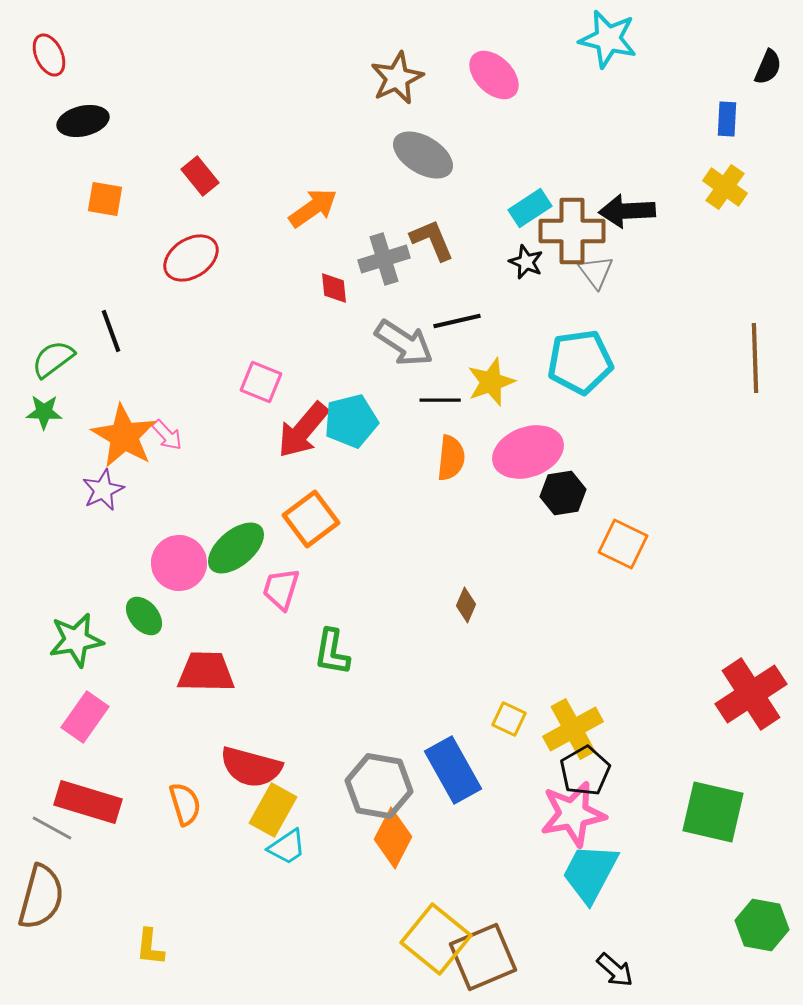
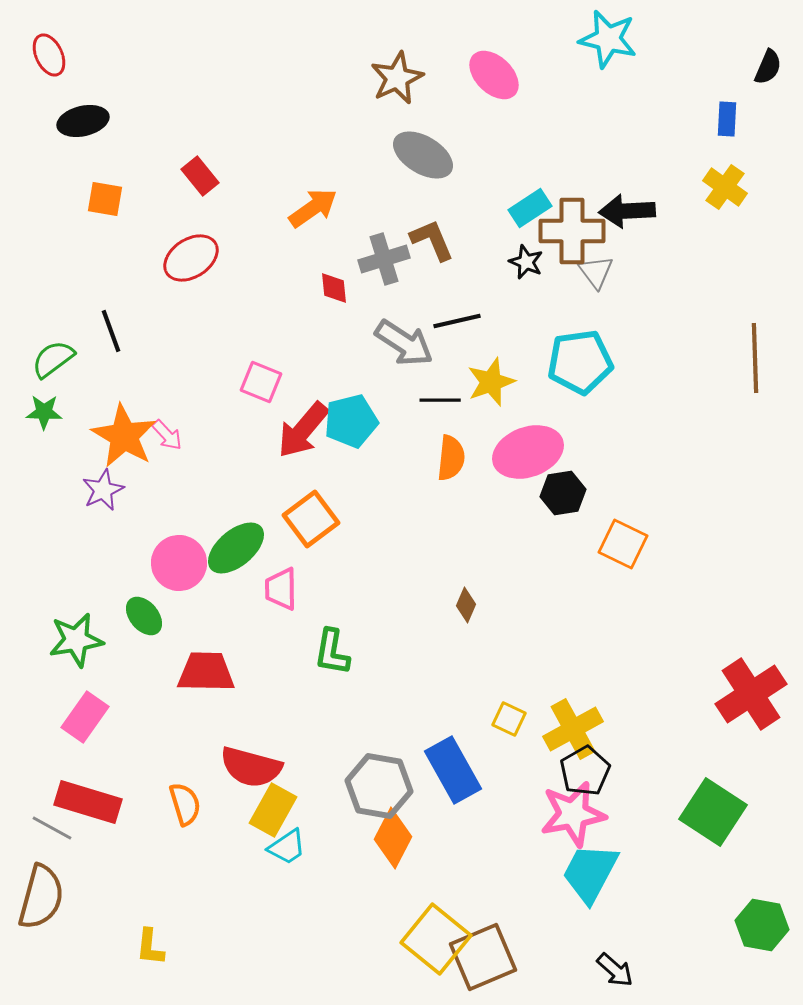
pink trapezoid at (281, 589): rotated 18 degrees counterclockwise
green square at (713, 812): rotated 20 degrees clockwise
